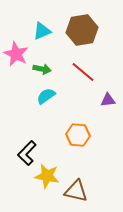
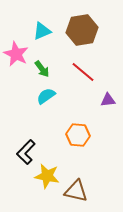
green arrow: rotated 42 degrees clockwise
black L-shape: moved 1 px left, 1 px up
